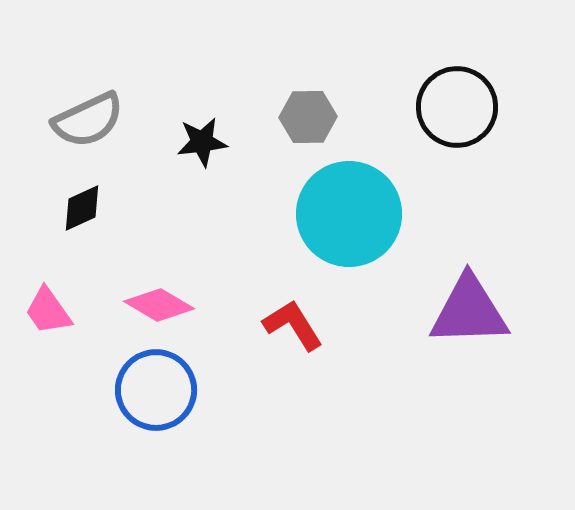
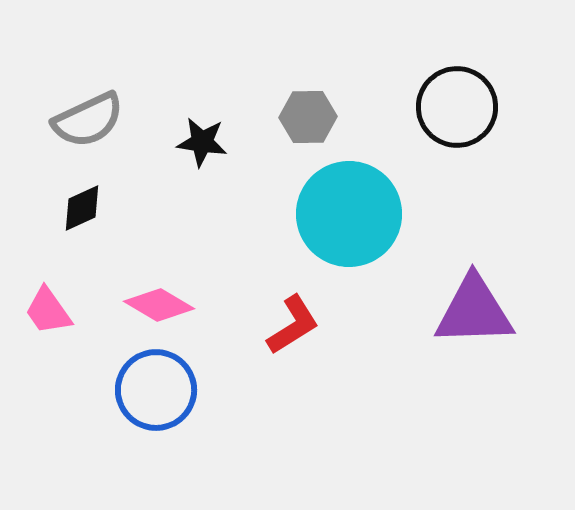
black star: rotated 15 degrees clockwise
purple triangle: moved 5 px right
red L-shape: rotated 90 degrees clockwise
